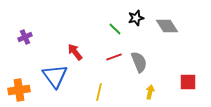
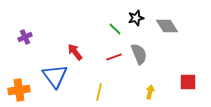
gray semicircle: moved 8 px up
